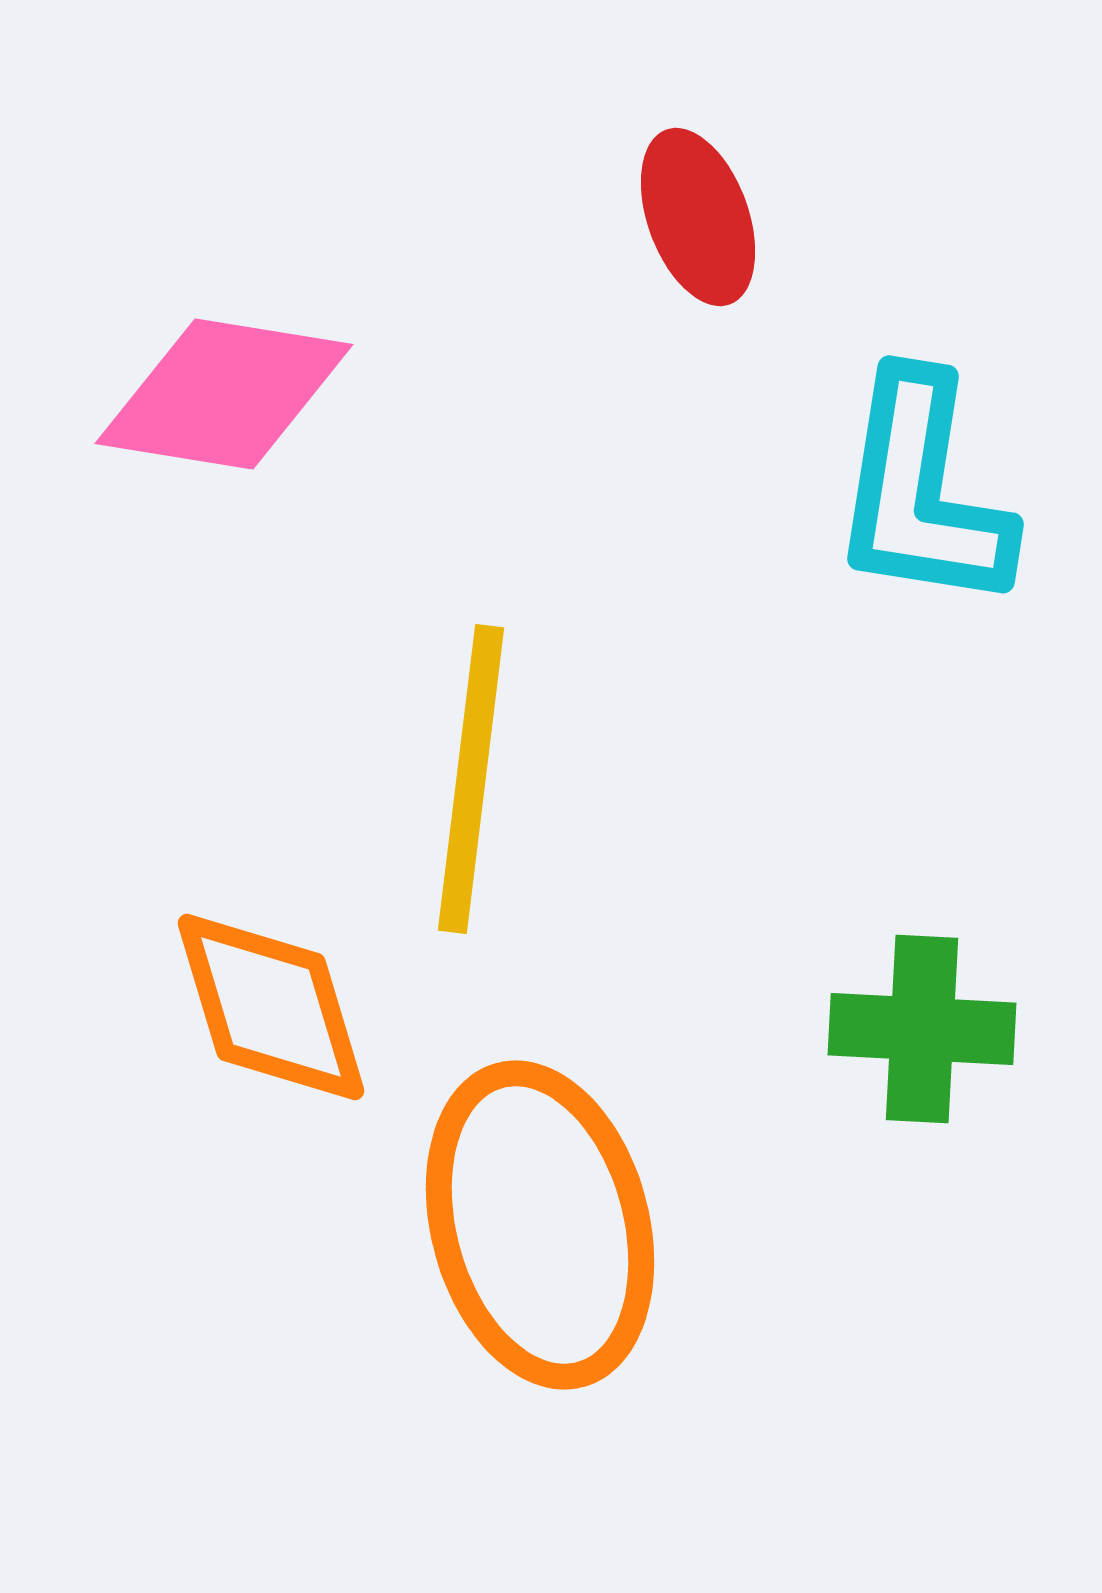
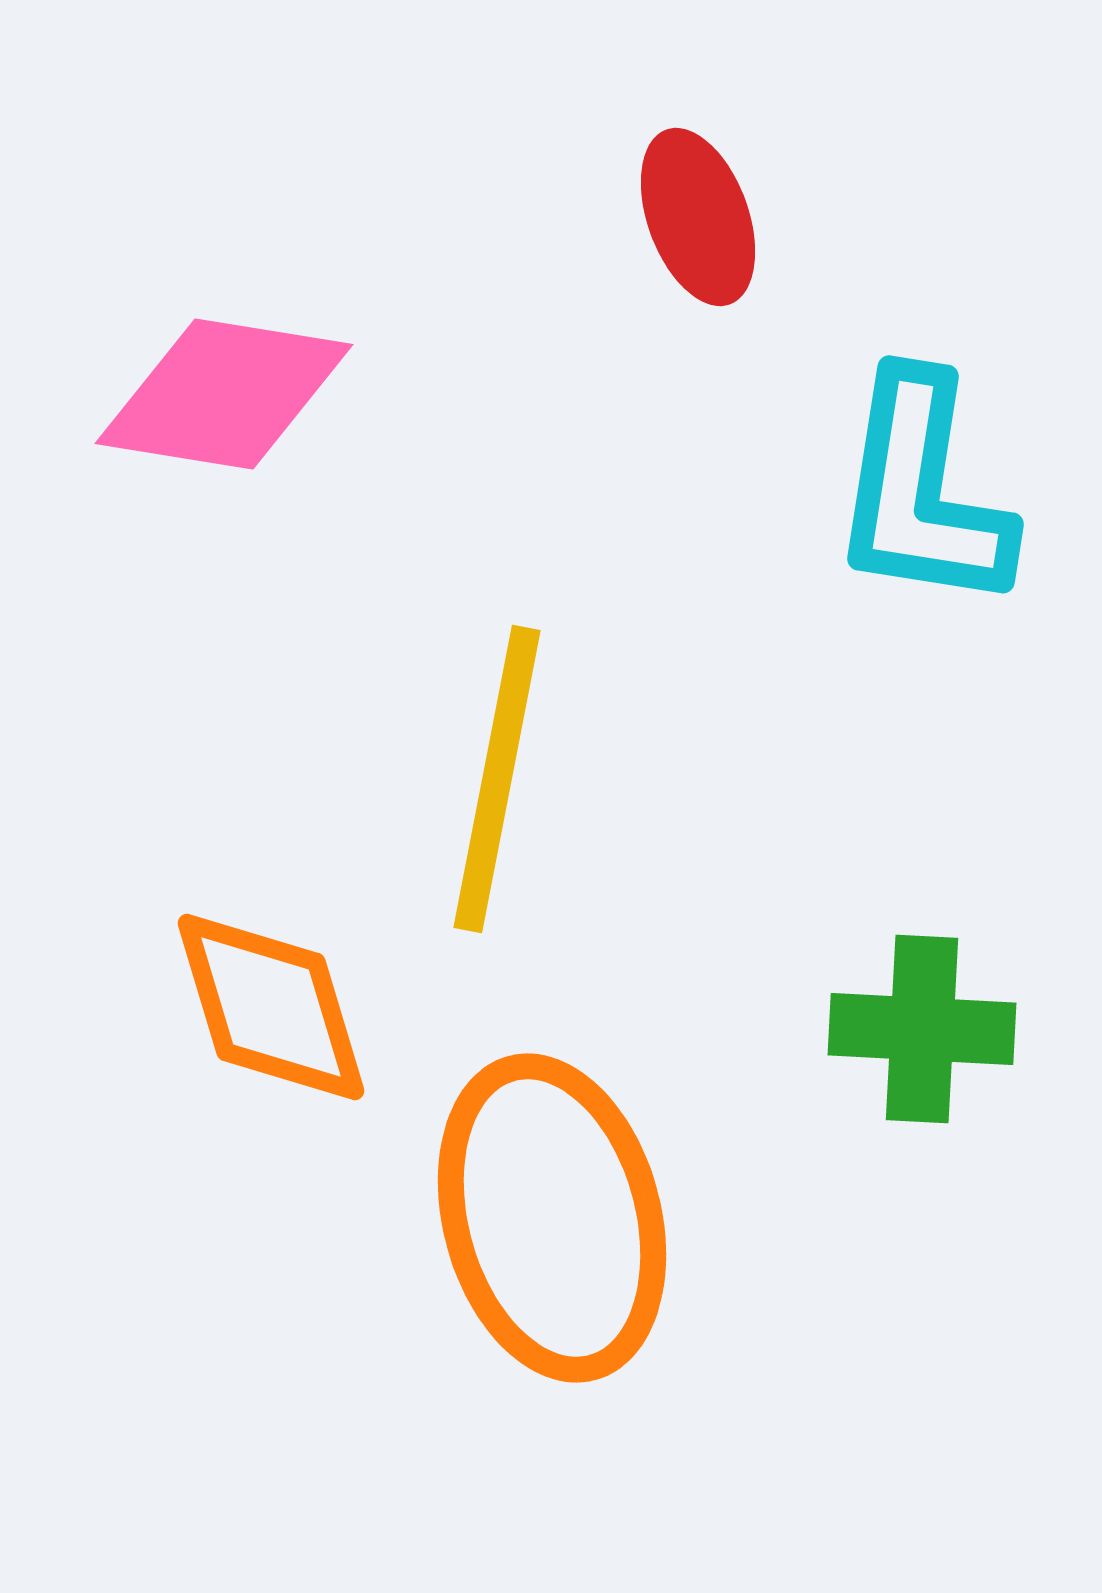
yellow line: moved 26 px right; rotated 4 degrees clockwise
orange ellipse: moved 12 px right, 7 px up
